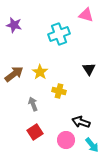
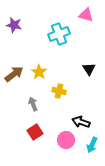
yellow star: moved 1 px left
cyan arrow: rotated 63 degrees clockwise
